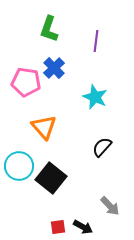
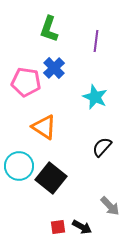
orange triangle: rotated 16 degrees counterclockwise
black arrow: moved 1 px left
